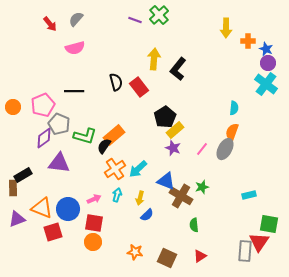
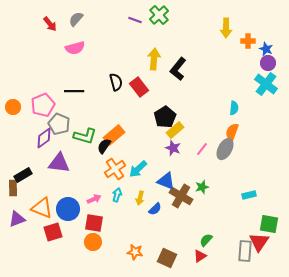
blue semicircle at (147, 215): moved 8 px right, 6 px up
green semicircle at (194, 225): moved 12 px right, 15 px down; rotated 48 degrees clockwise
